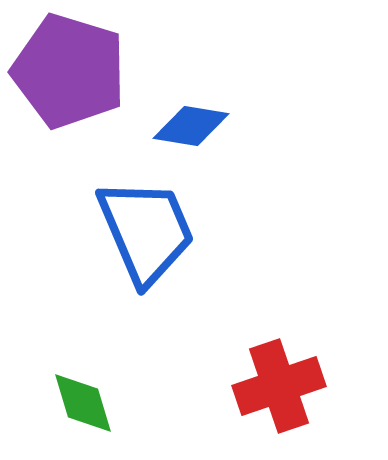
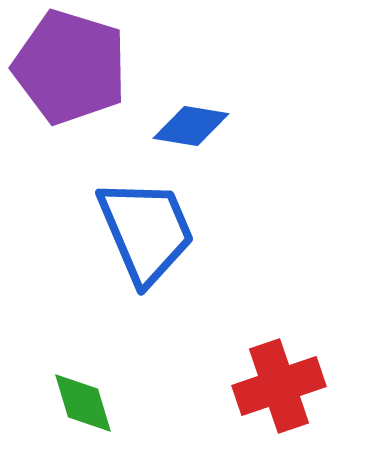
purple pentagon: moved 1 px right, 4 px up
